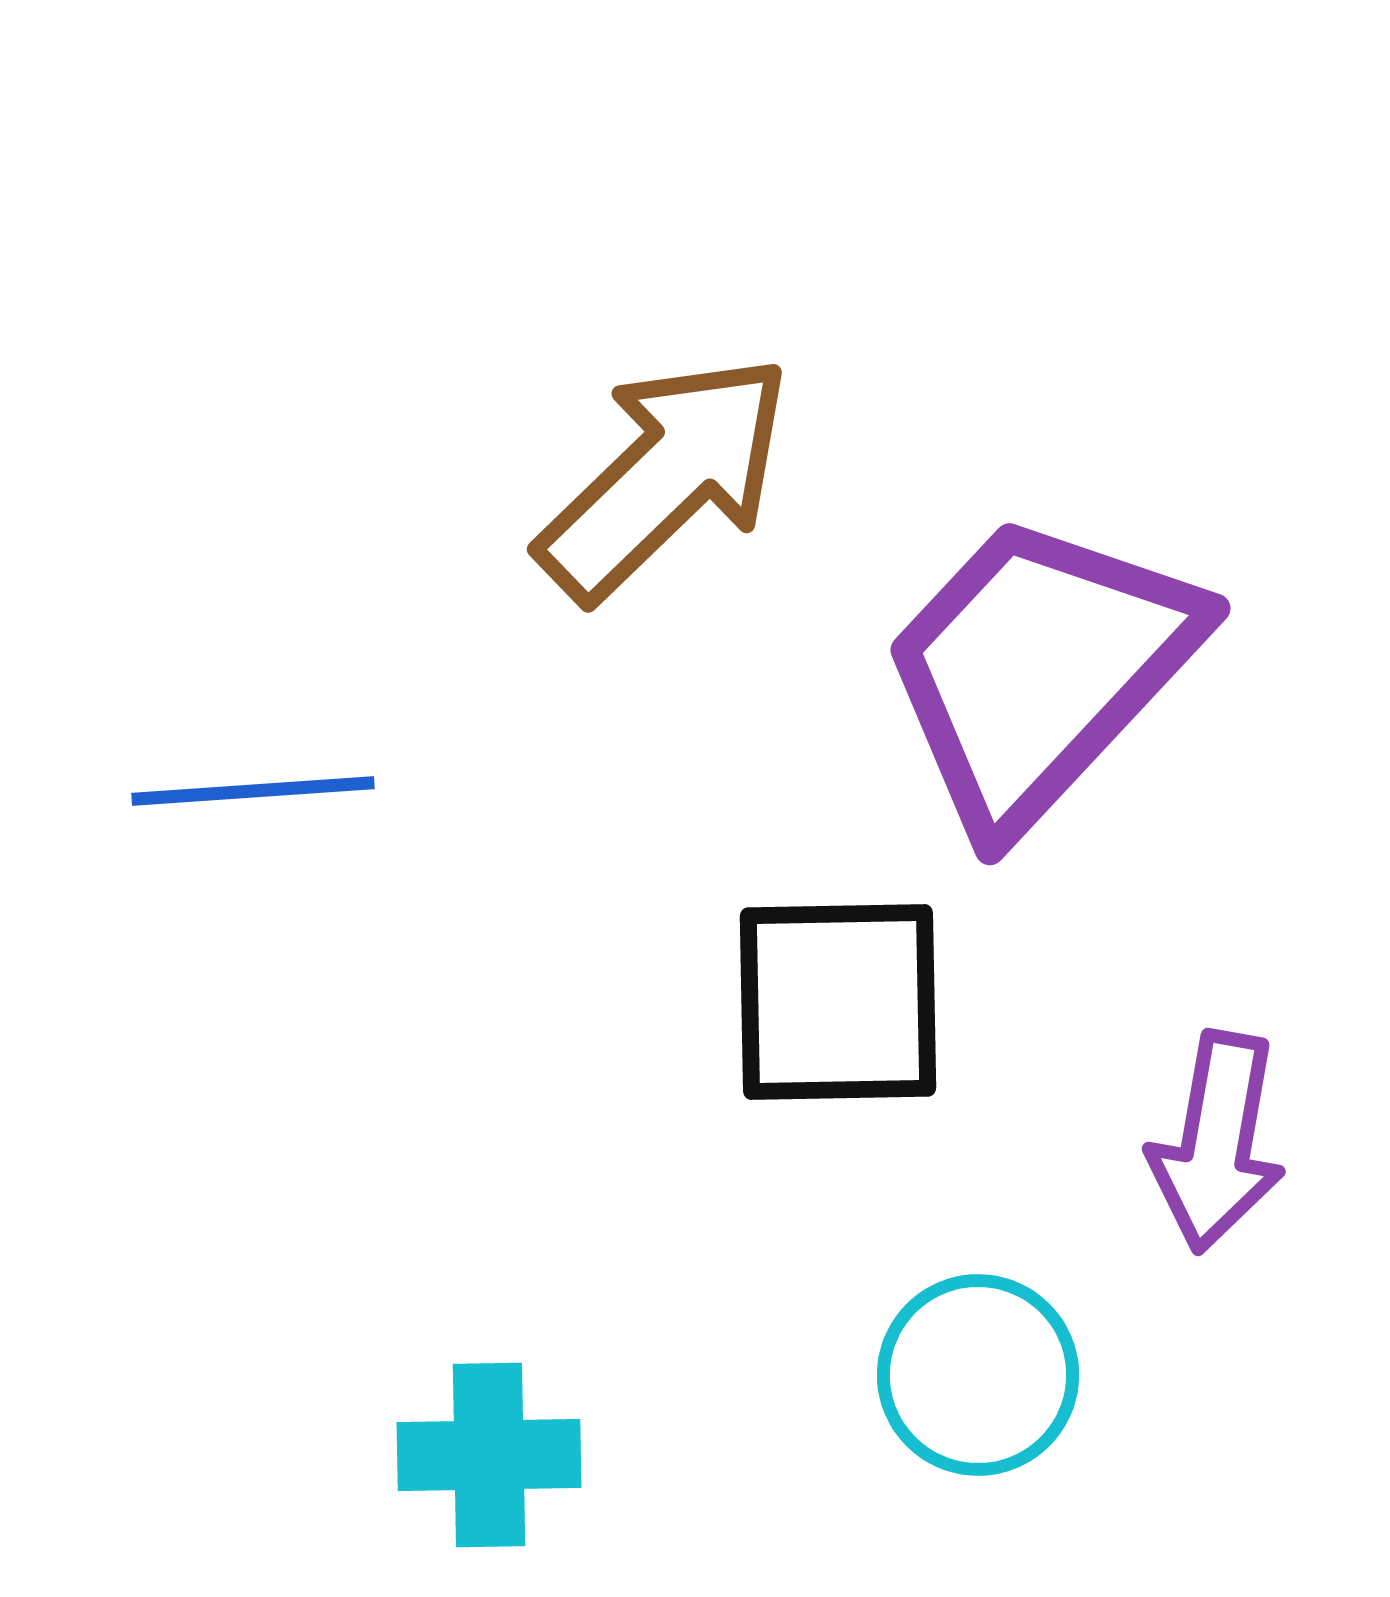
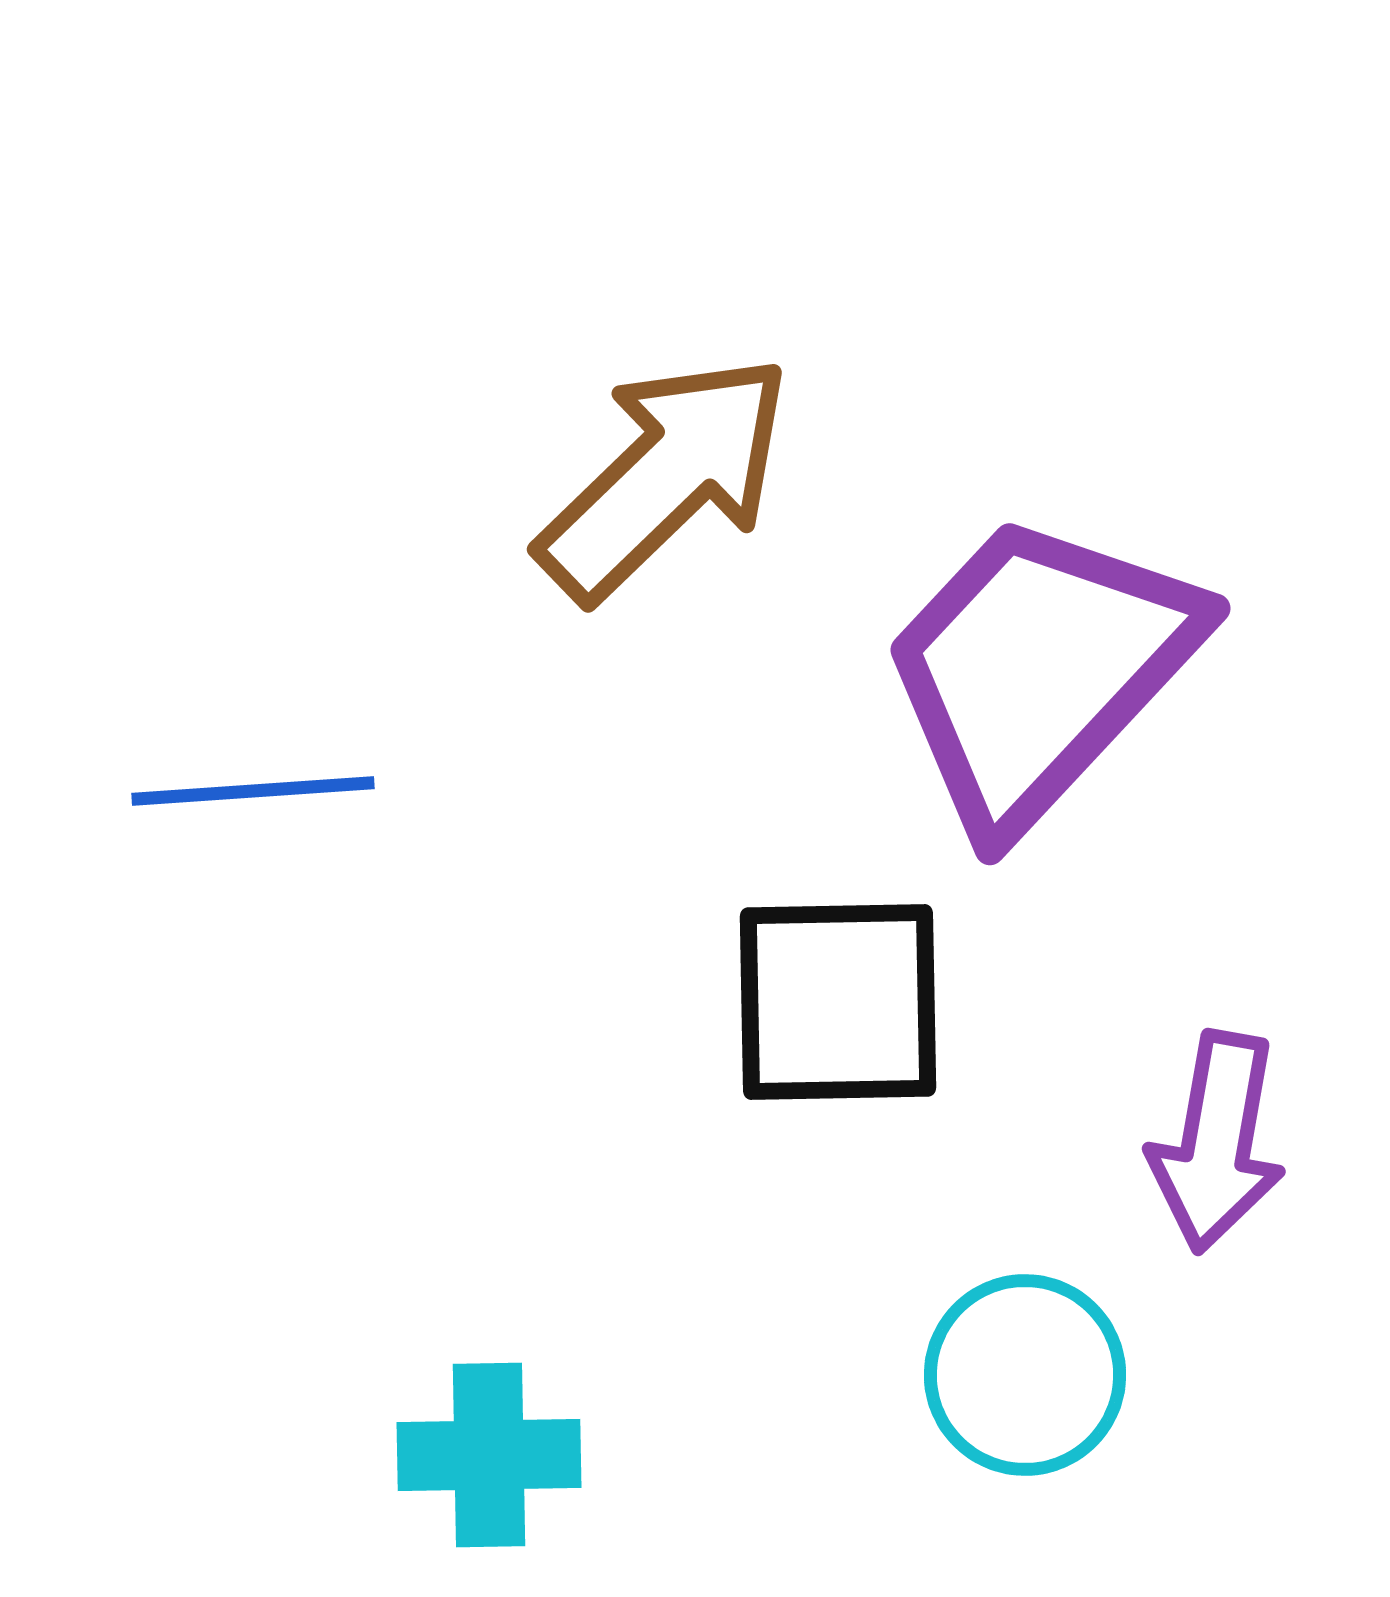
cyan circle: moved 47 px right
